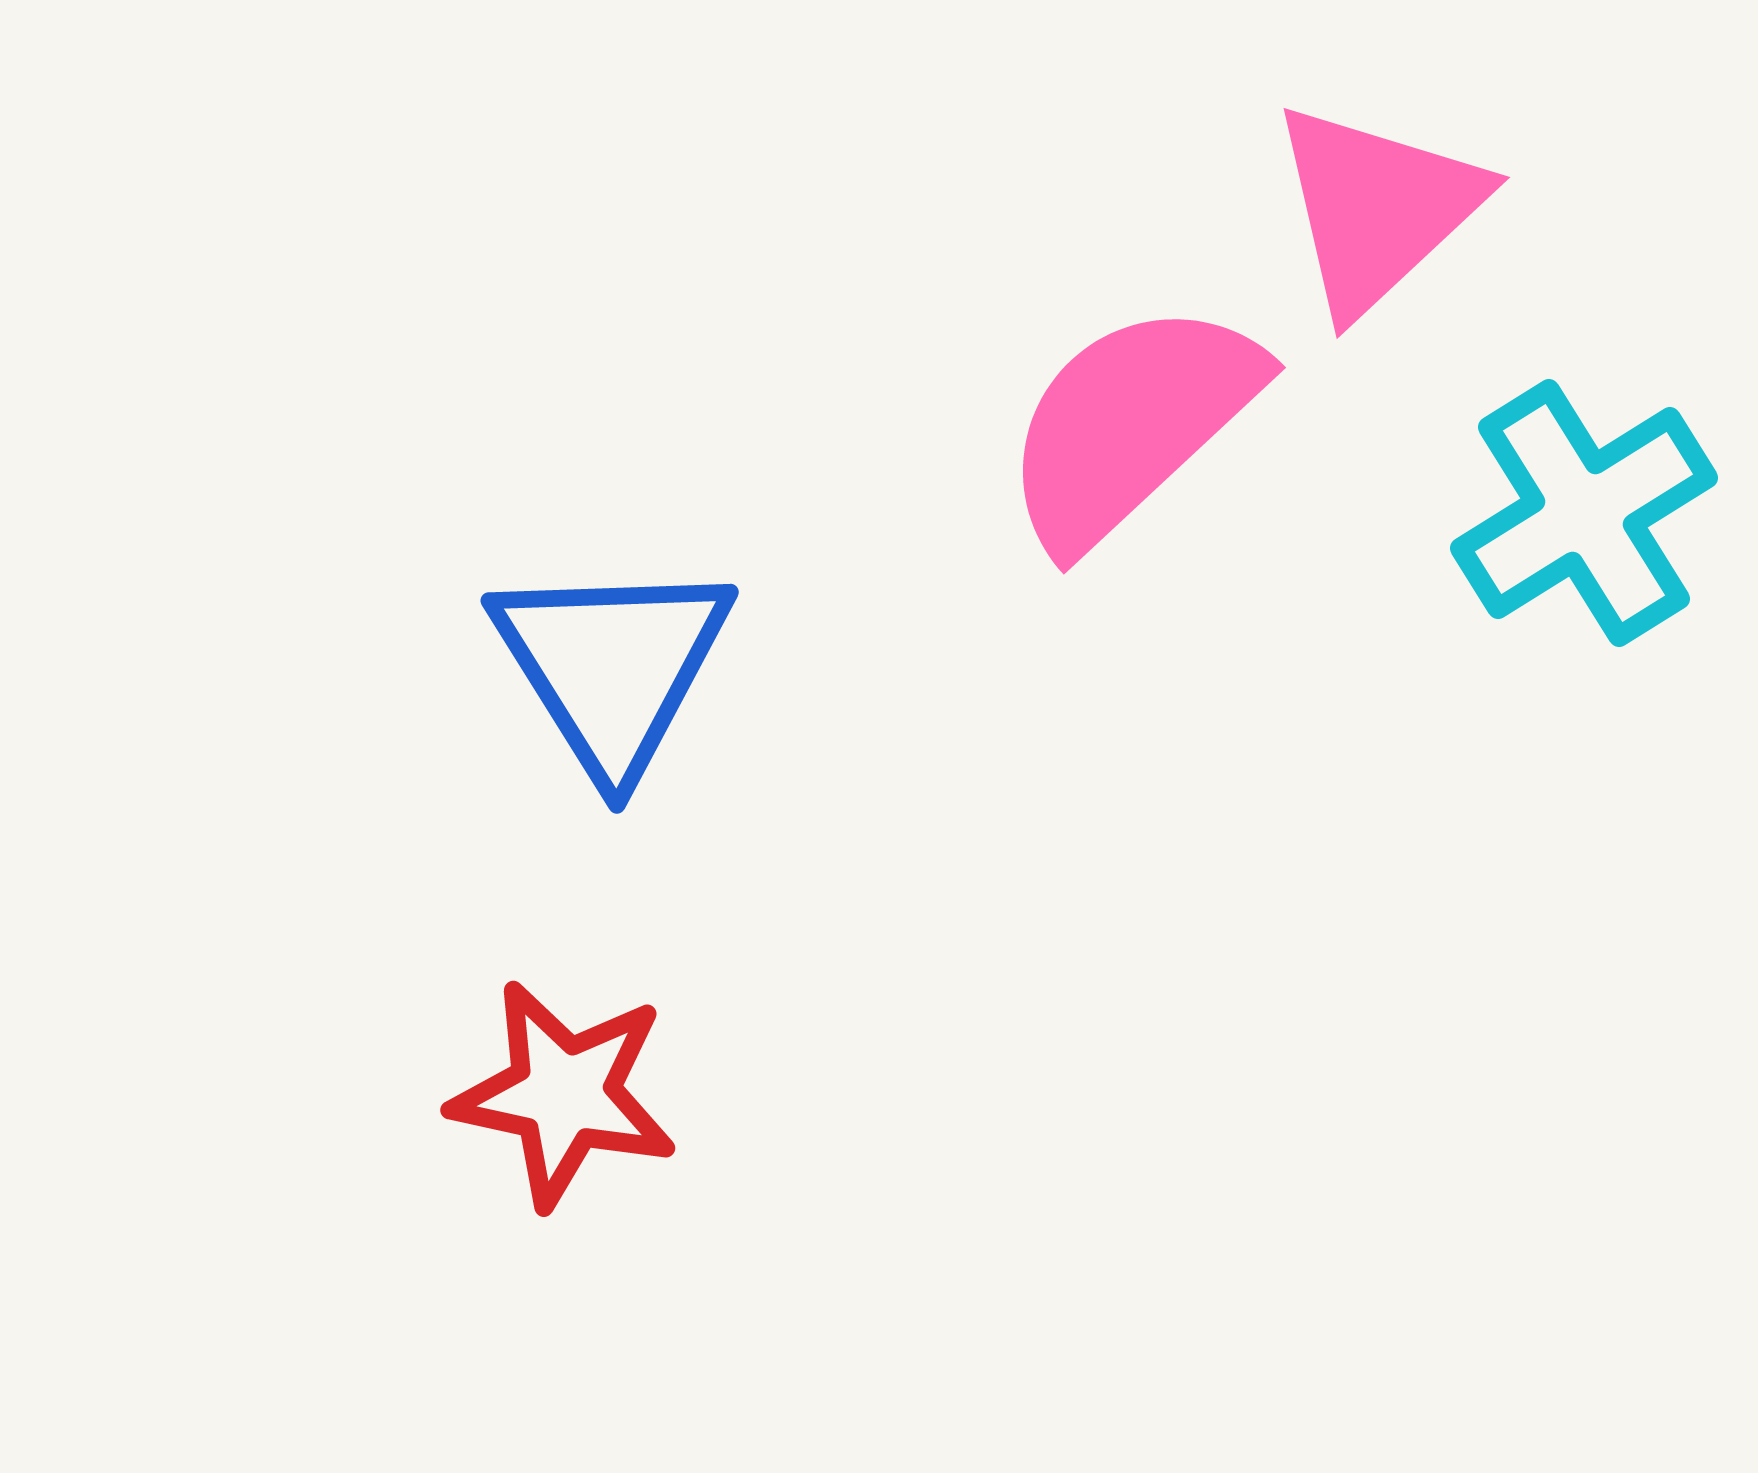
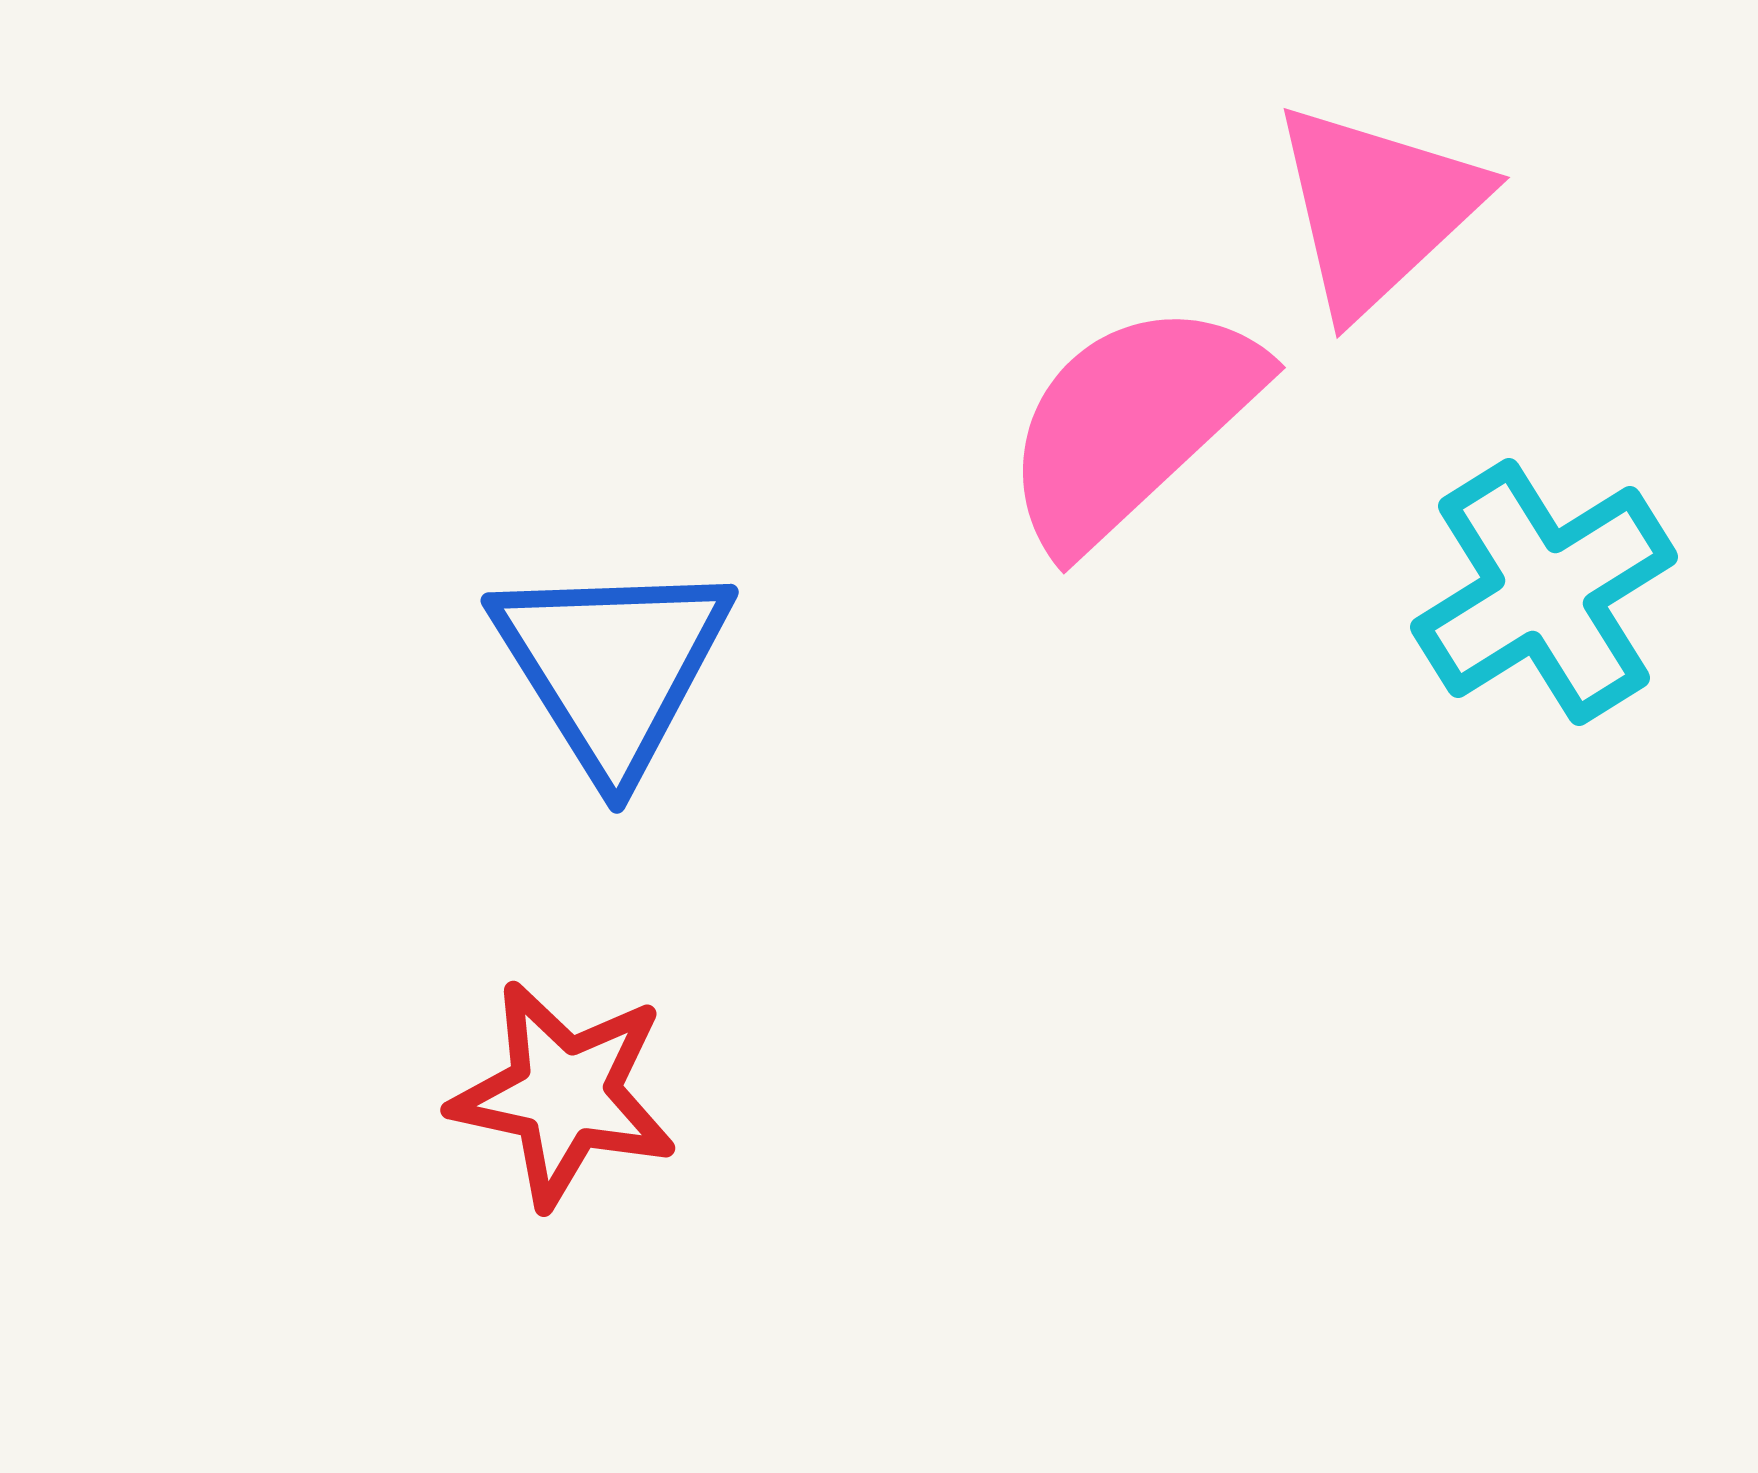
cyan cross: moved 40 px left, 79 px down
